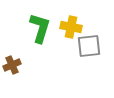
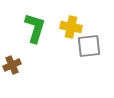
green L-shape: moved 5 px left
